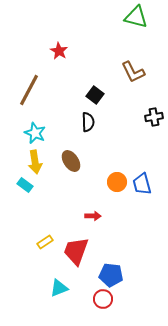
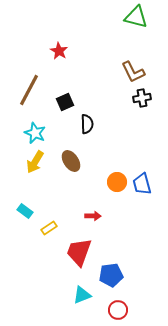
black square: moved 30 px left, 7 px down; rotated 30 degrees clockwise
black cross: moved 12 px left, 19 px up
black semicircle: moved 1 px left, 2 px down
yellow arrow: rotated 40 degrees clockwise
cyan rectangle: moved 26 px down
yellow rectangle: moved 4 px right, 14 px up
red trapezoid: moved 3 px right, 1 px down
blue pentagon: rotated 15 degrees counterclockwise
cyan triangle: moved 23 px right, 7 px down
red circle: moved 15 px right, 11 px down
